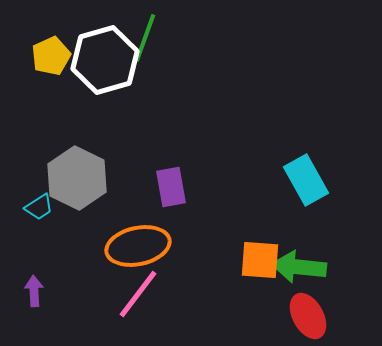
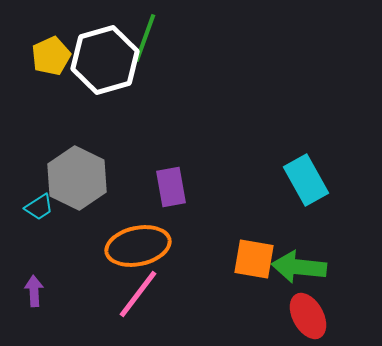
orange square: moved 6 px left, 1 px up; rotated 6 degrees clockwise
